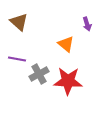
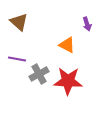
orange triangle: moved 1 px right, 1 px down; rotated 12 degrees counterclockwise
